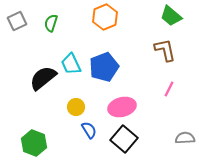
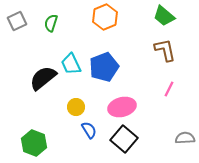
green trapezoid: moved 7 px left
